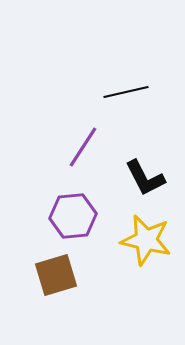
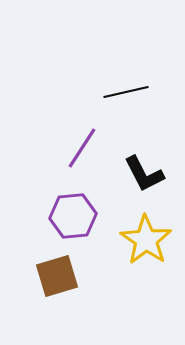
purple line: moved 1 px left, 1 px down
black L-shape: moved 1 px left, 4 px up
yellow star: rotated 21 degrees clockwise
brown square: moved 1 px right, 1 px down
